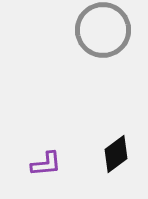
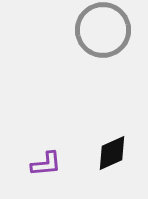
black diamond: moved 4 px left, 1 px up; rotated 12 degrees clockwise
